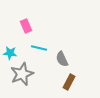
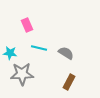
pink rectangle: moved 1 px right, 1 px up
gray semicircle: moved 4 px right, 6 px up; rotated 147 degrees clockwise
gray star: rotated 20 degrees clockwise
